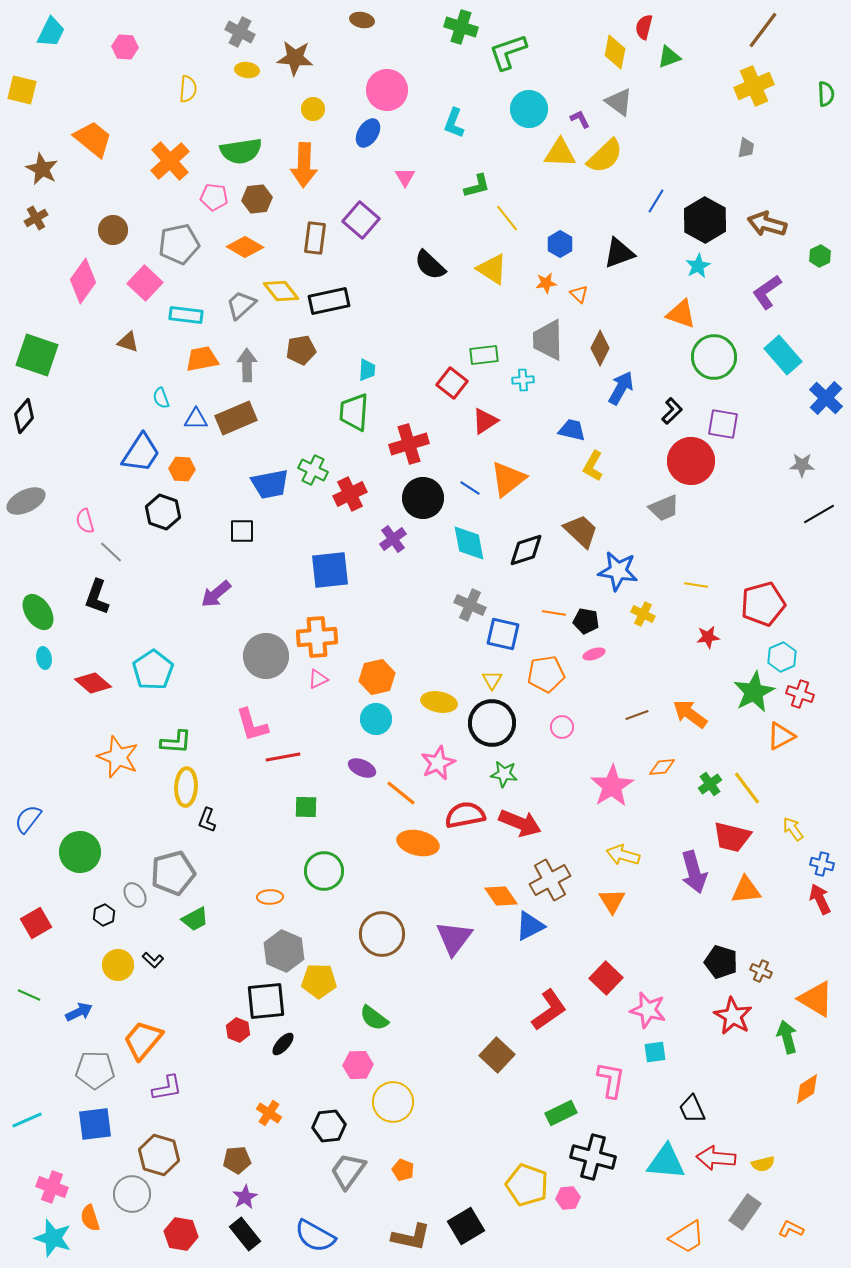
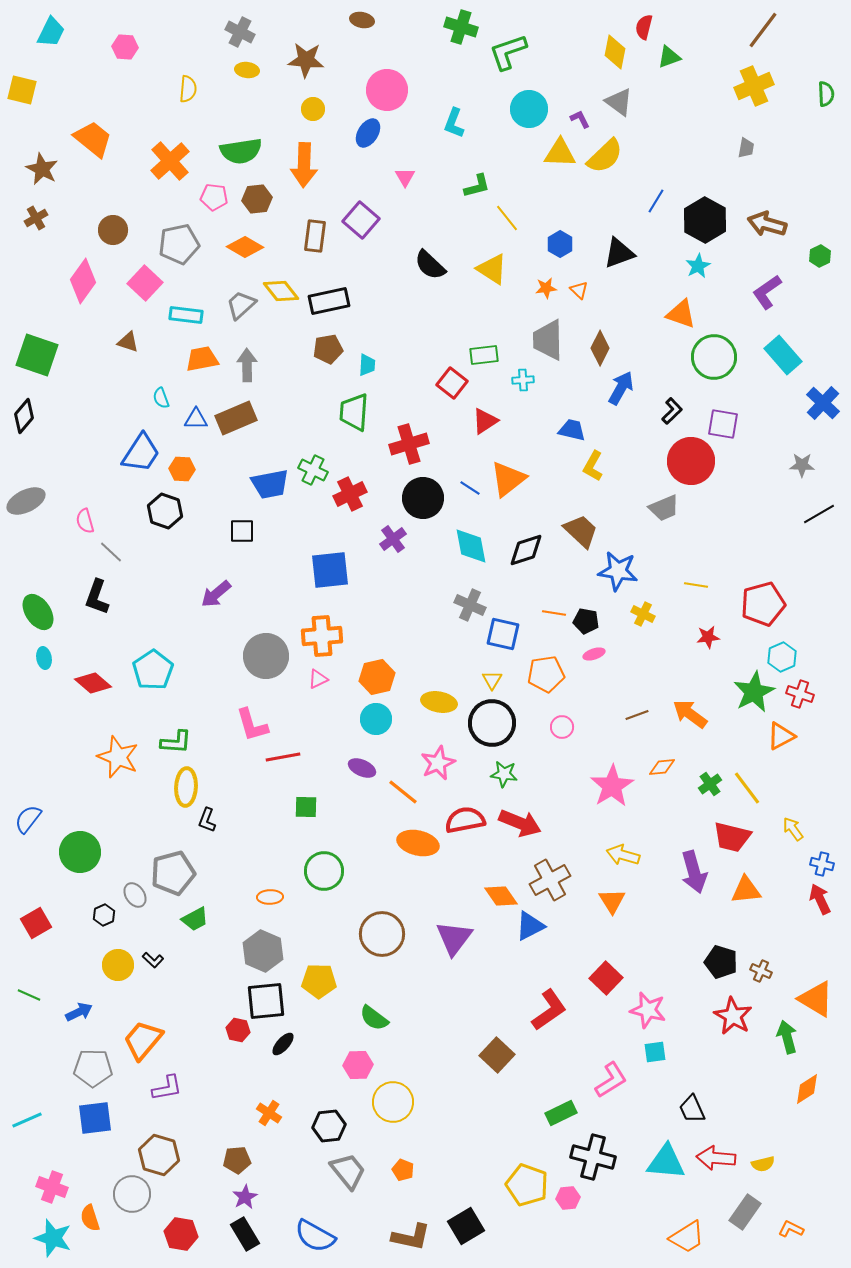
brown star at (295, 58): moved 11 px right, 2 px down
brown rectangle at (315, 238): moved 2 px up
orange star at (546, 283): moved 5 px down
orange triangle at (579, 294): moved 4 px up
brown pentagon at (301, 350): moved 27 px right, 1 px up
cyan trapezoid at (367, 370): moved 5 px up
blue cross at (826, 398): moved 3 px left, 5 px down
black hexagon at (163, 512): moved 2 px right, 1 px up
cyan diamond at (469, 543): moved 2 px right, 3 px down
orange cross at (317, 637): moved 5 px right, 1 px up
orange line at (401, 793): moved 2 px right, 1 px up
red semicircle at (465, 815): moved 5 px down
gray hexagon at (284, 951): moved 21 px left
red hexagon at (238, 1030): rotated 10 degrees counterclockwise
gray pentagon at (95, 1070): moved 2 px left, 2 px up
pink L-shape at (611, 1080): rotated 48 degrees clockwise
blue square at (95, 1124): moved 6 px up
gray trapezoid at (348, 1171): rotated 105 degrees clockwise
black rectangle at (245, 1234): rotated 8 degrees clockwise
